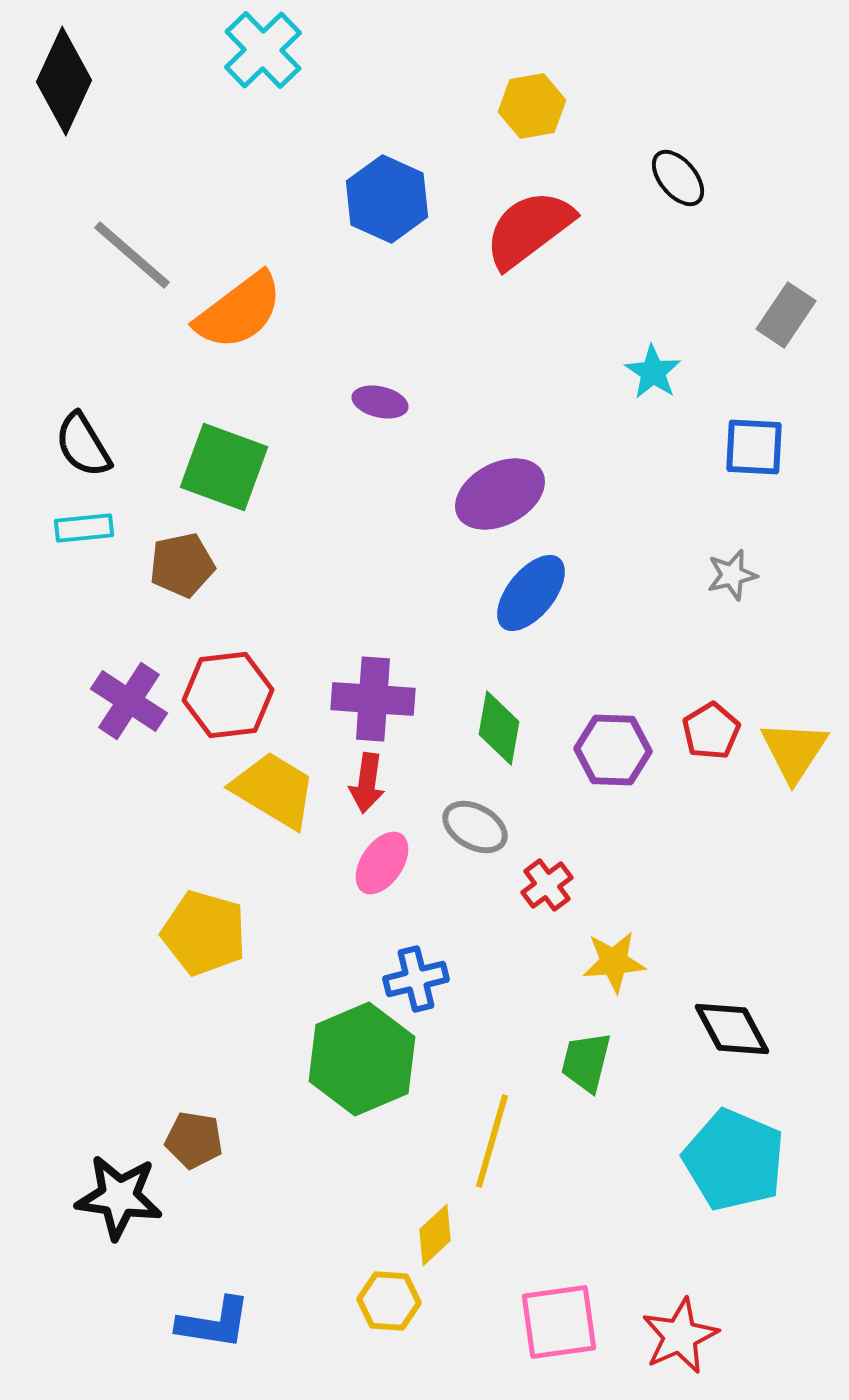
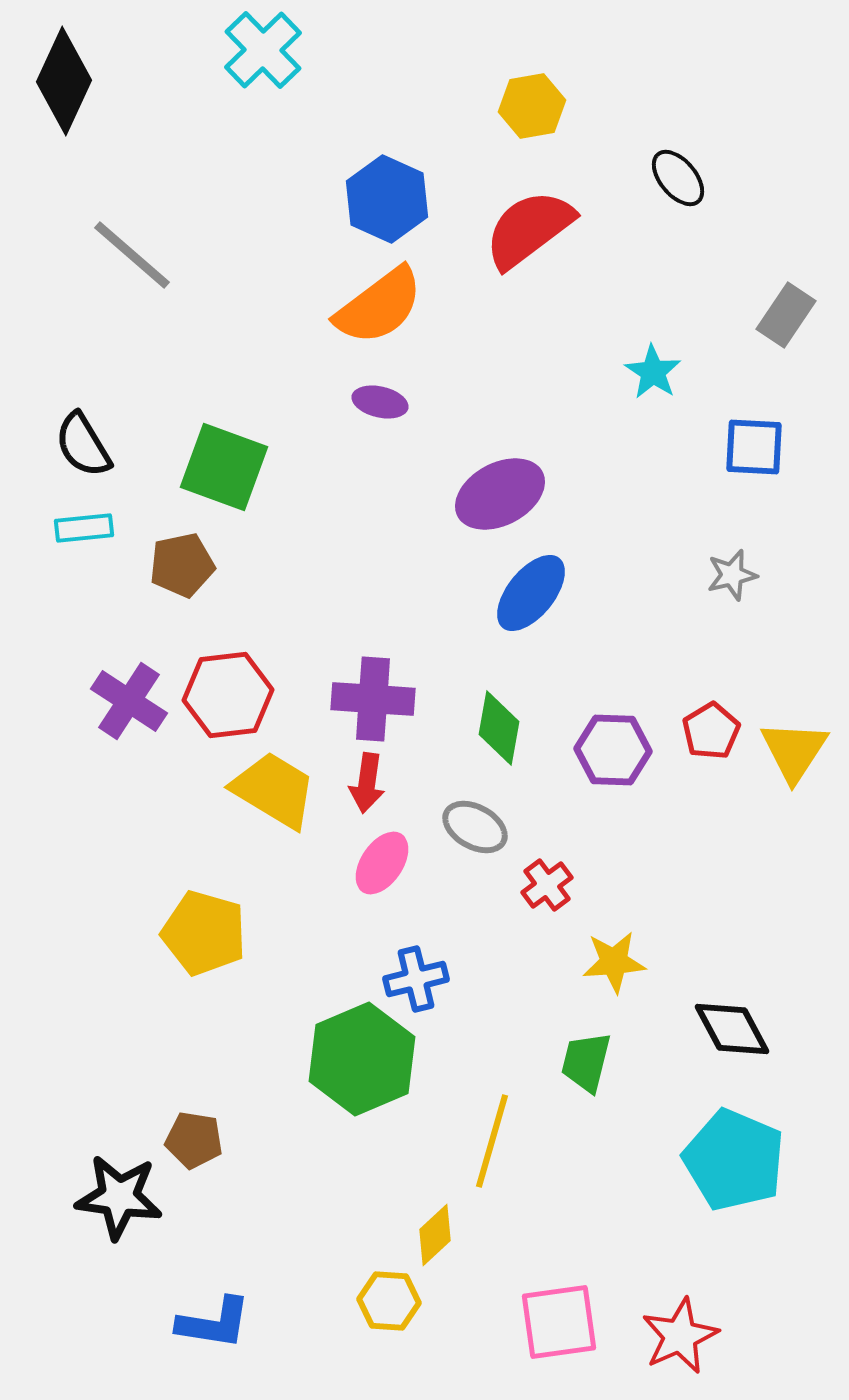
orange semicircle at (239, 311): moved 140 px right, 5 px up
